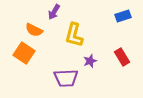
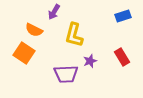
purple trapezoid: moved 4 px up
